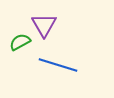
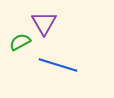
purple triangle: moved 2 px up
